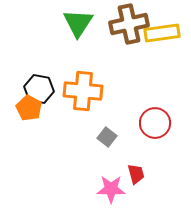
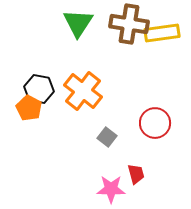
brown cross: rotated 21 degrees clockwise
orange cross: rotated 33 degrees clockwise
